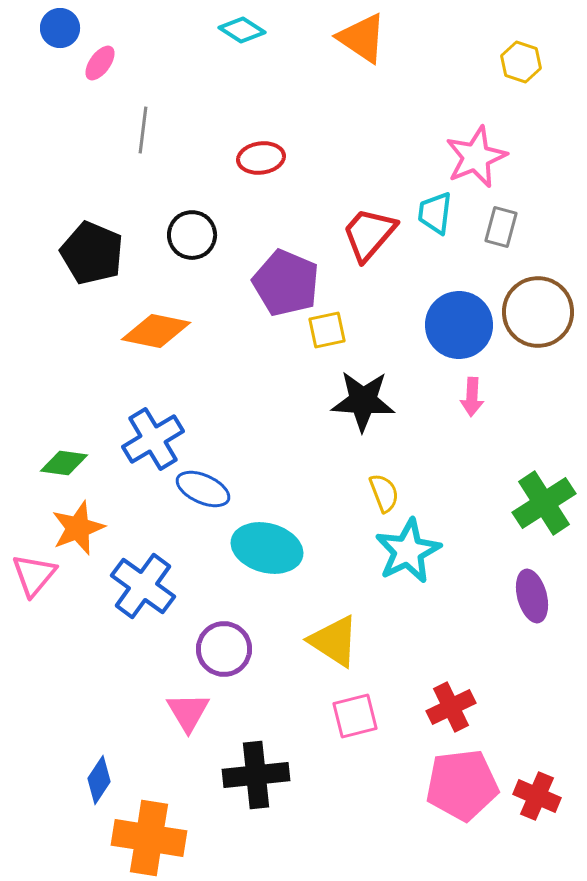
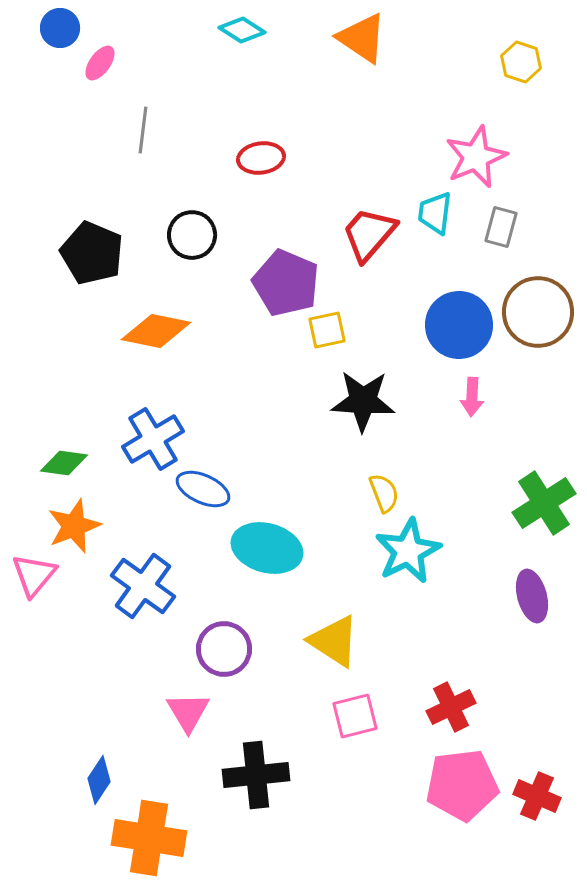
orange star at (78, 528): moved 4 px left, 2 px up
